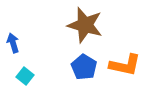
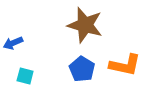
blue arrow: rotated 96 degrees counterclockwise
blue pentagon: moved 2 px left, 2 px down
cyan square: rotated 24 degrees counterclockwise
